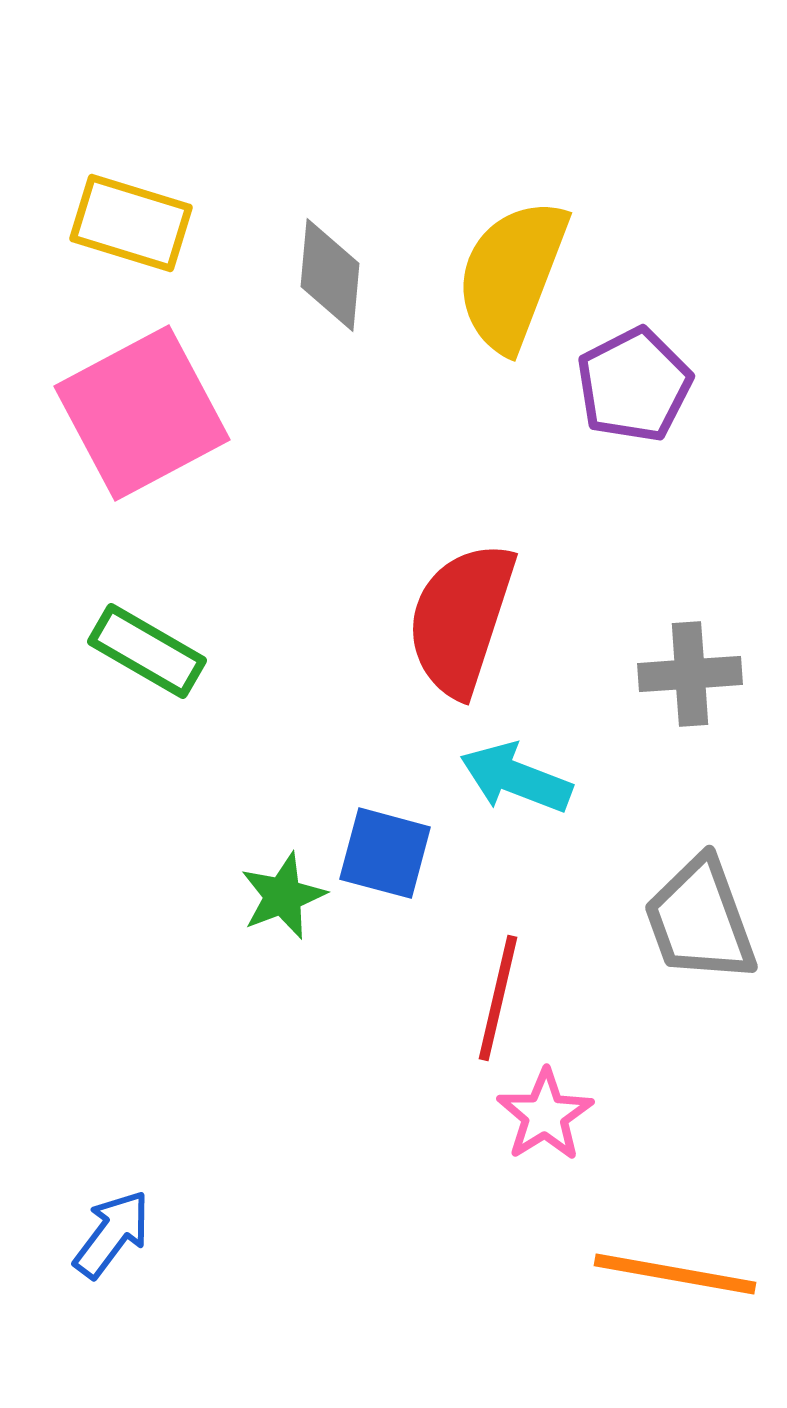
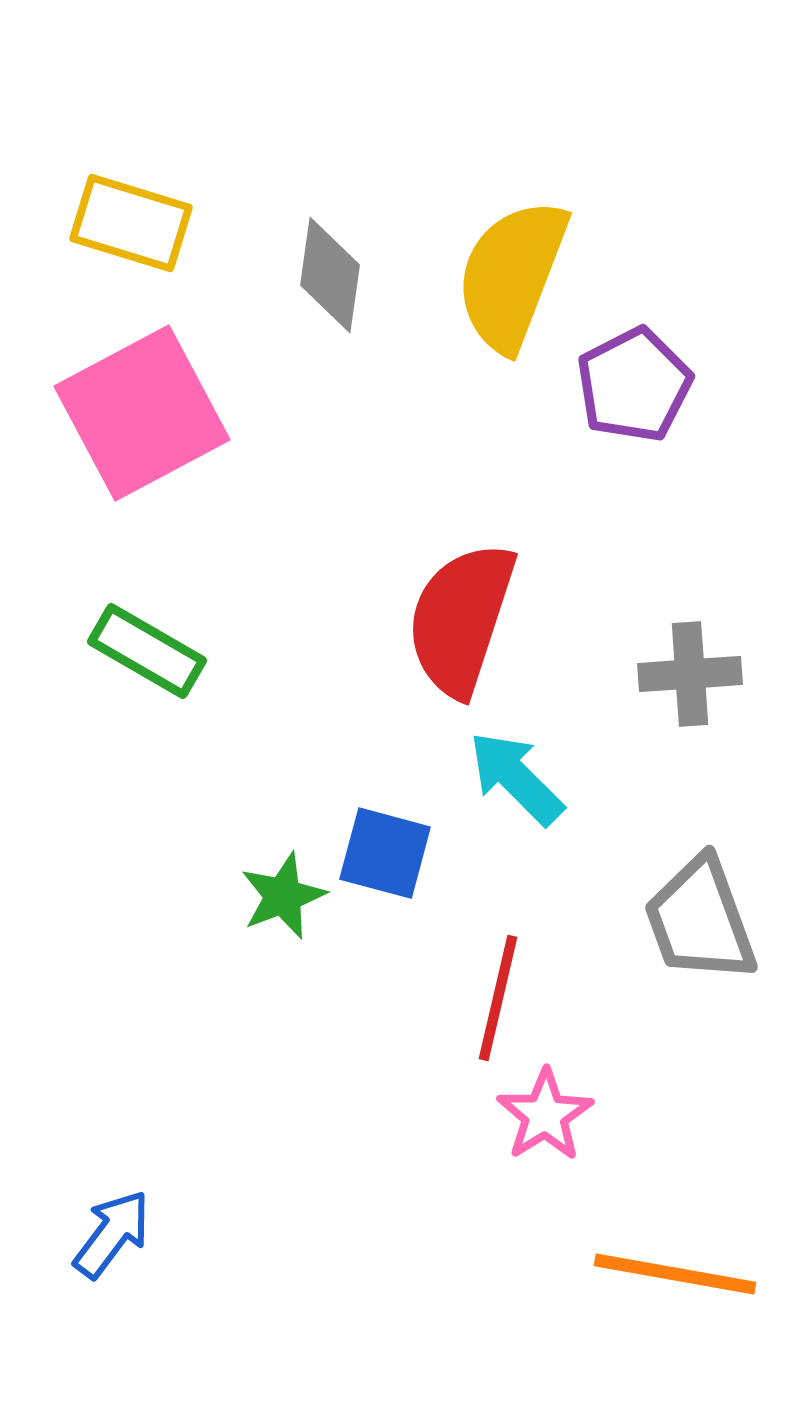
gray diamond: rotated 3 degrees clockwise
cyan arrow: rotated 24 degrees clockwise
